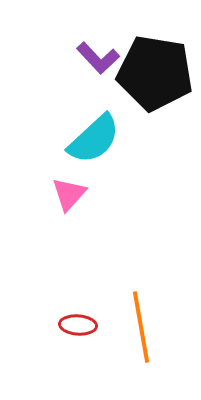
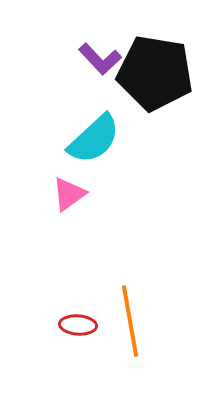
purple L-shape: moved 2 px right, 1 px down
pink triangle: rotated 12 degrees clockwise
orange line: moved 11 px left, 6 px up
